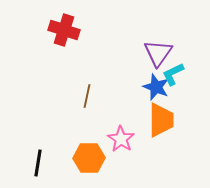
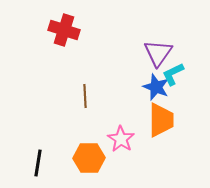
brown line: moved 2 px left; rotated 15 degrees counterclockwise
